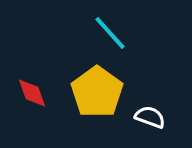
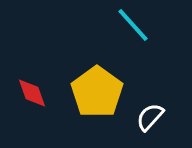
cyan line: moved 23 px right, 8 px up
white semicircle: rotated 68 degrees counterclockwise
